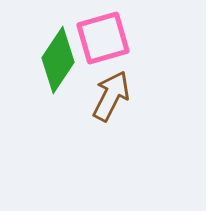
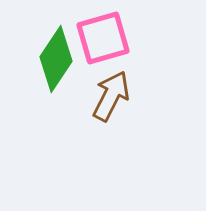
green diamond: moved 2 px left, 1 px up
